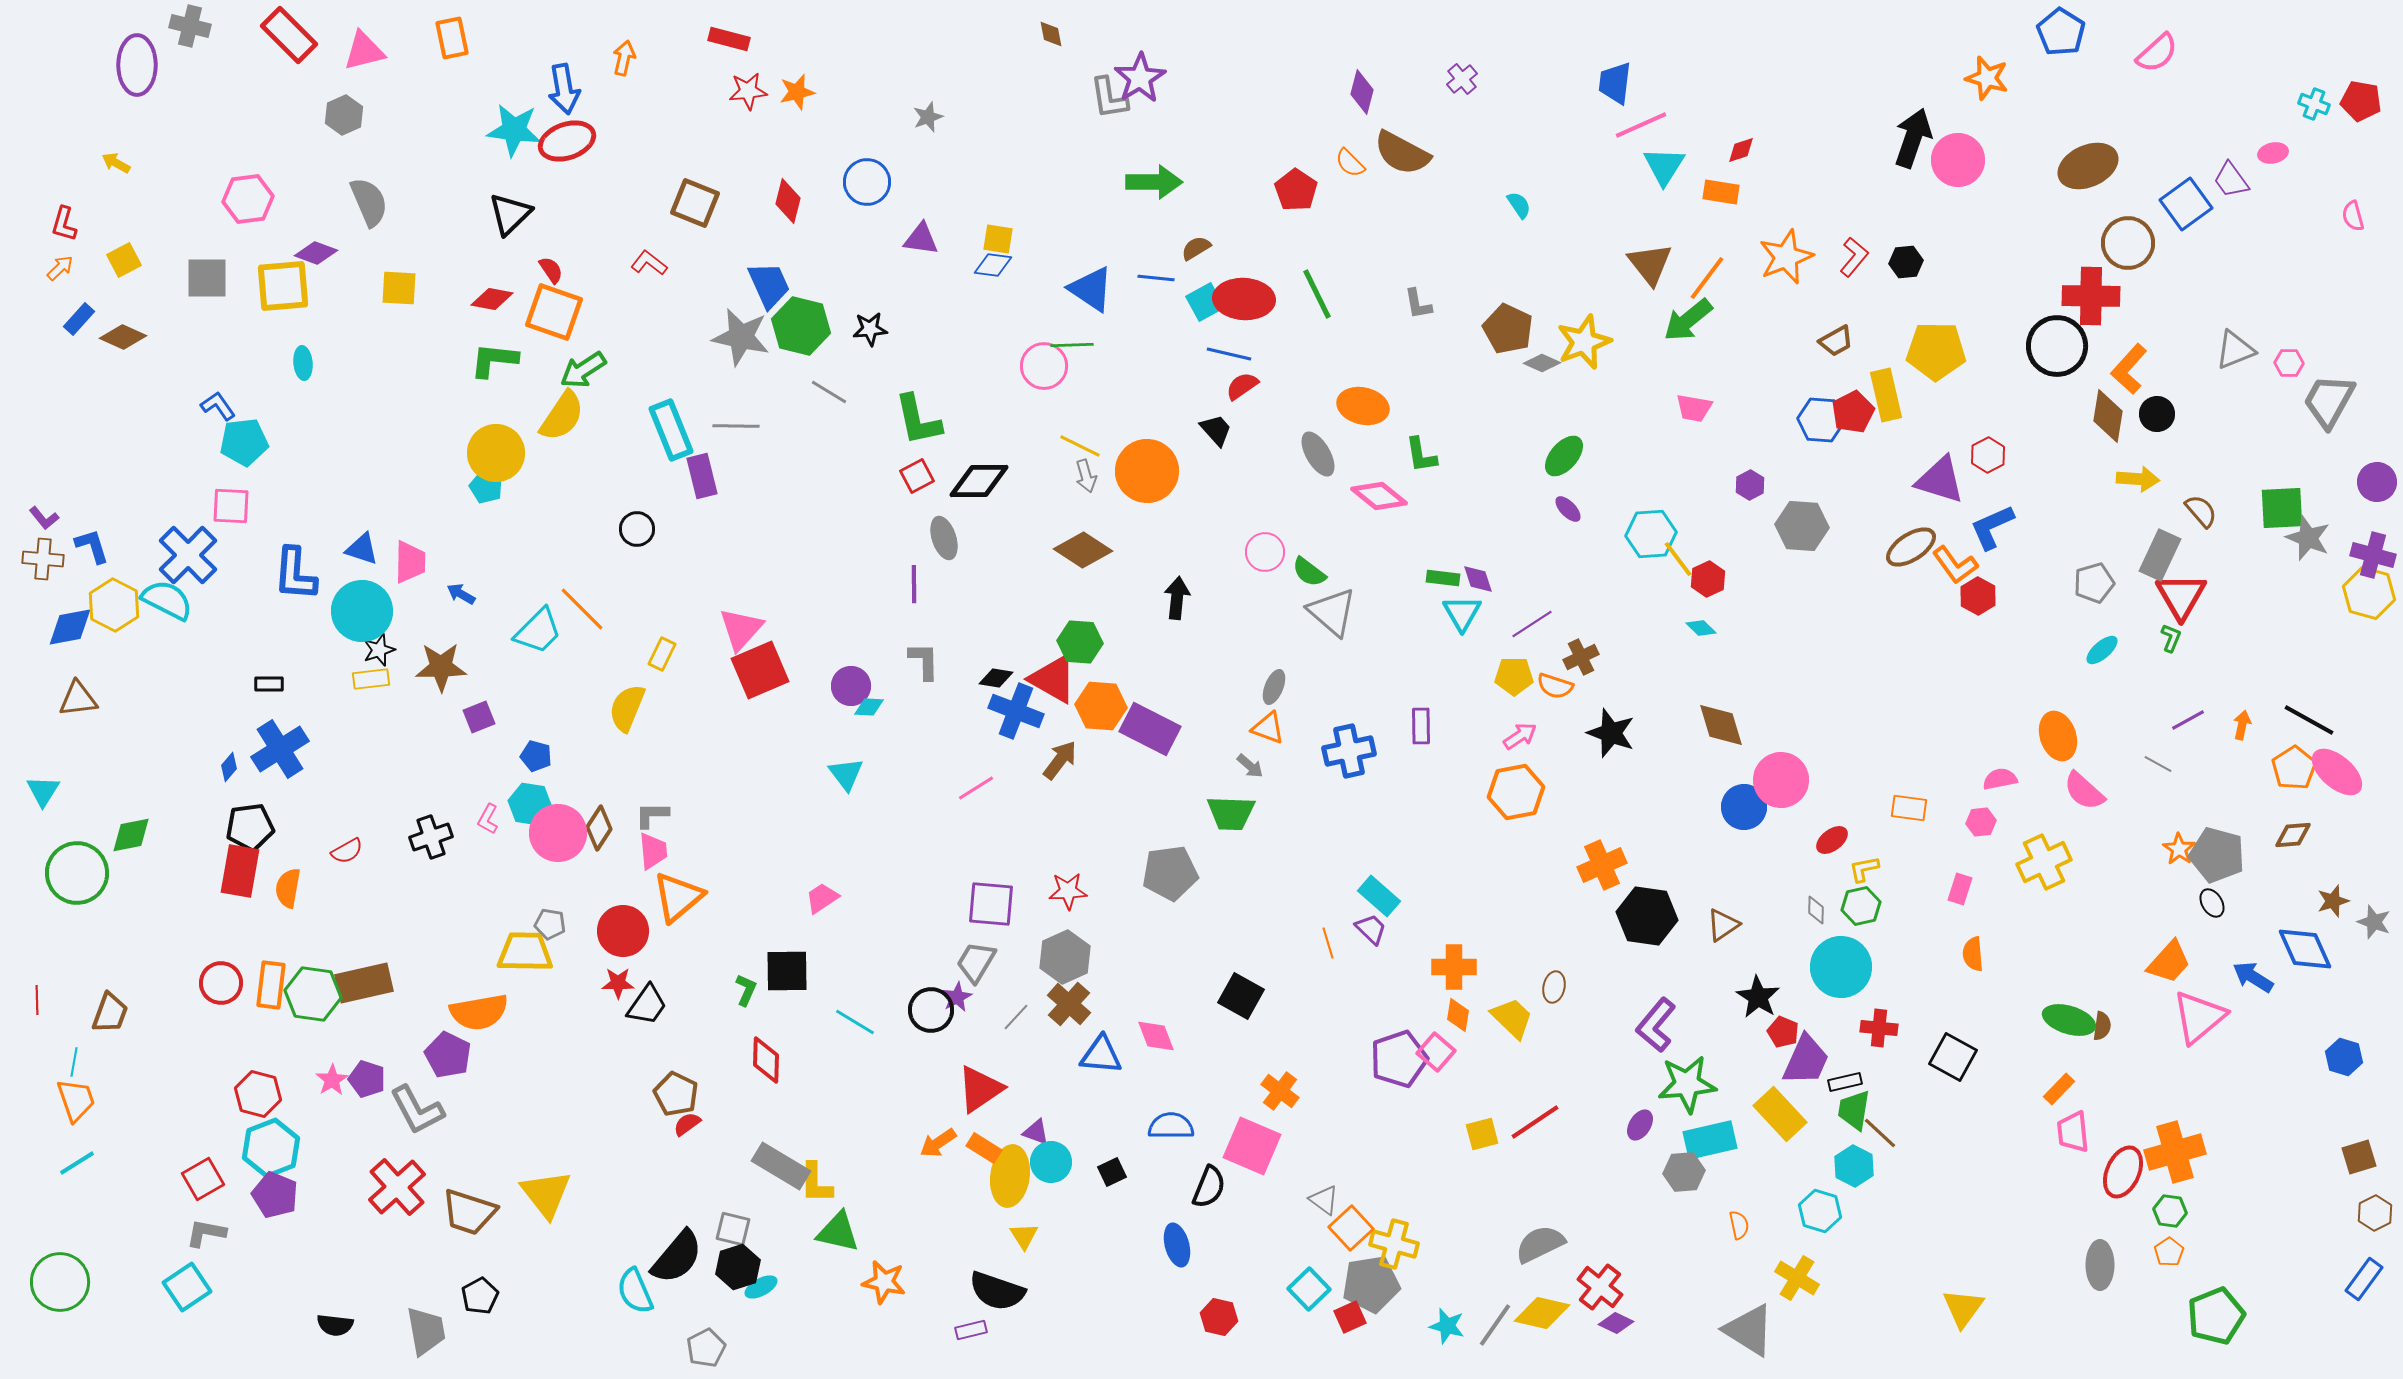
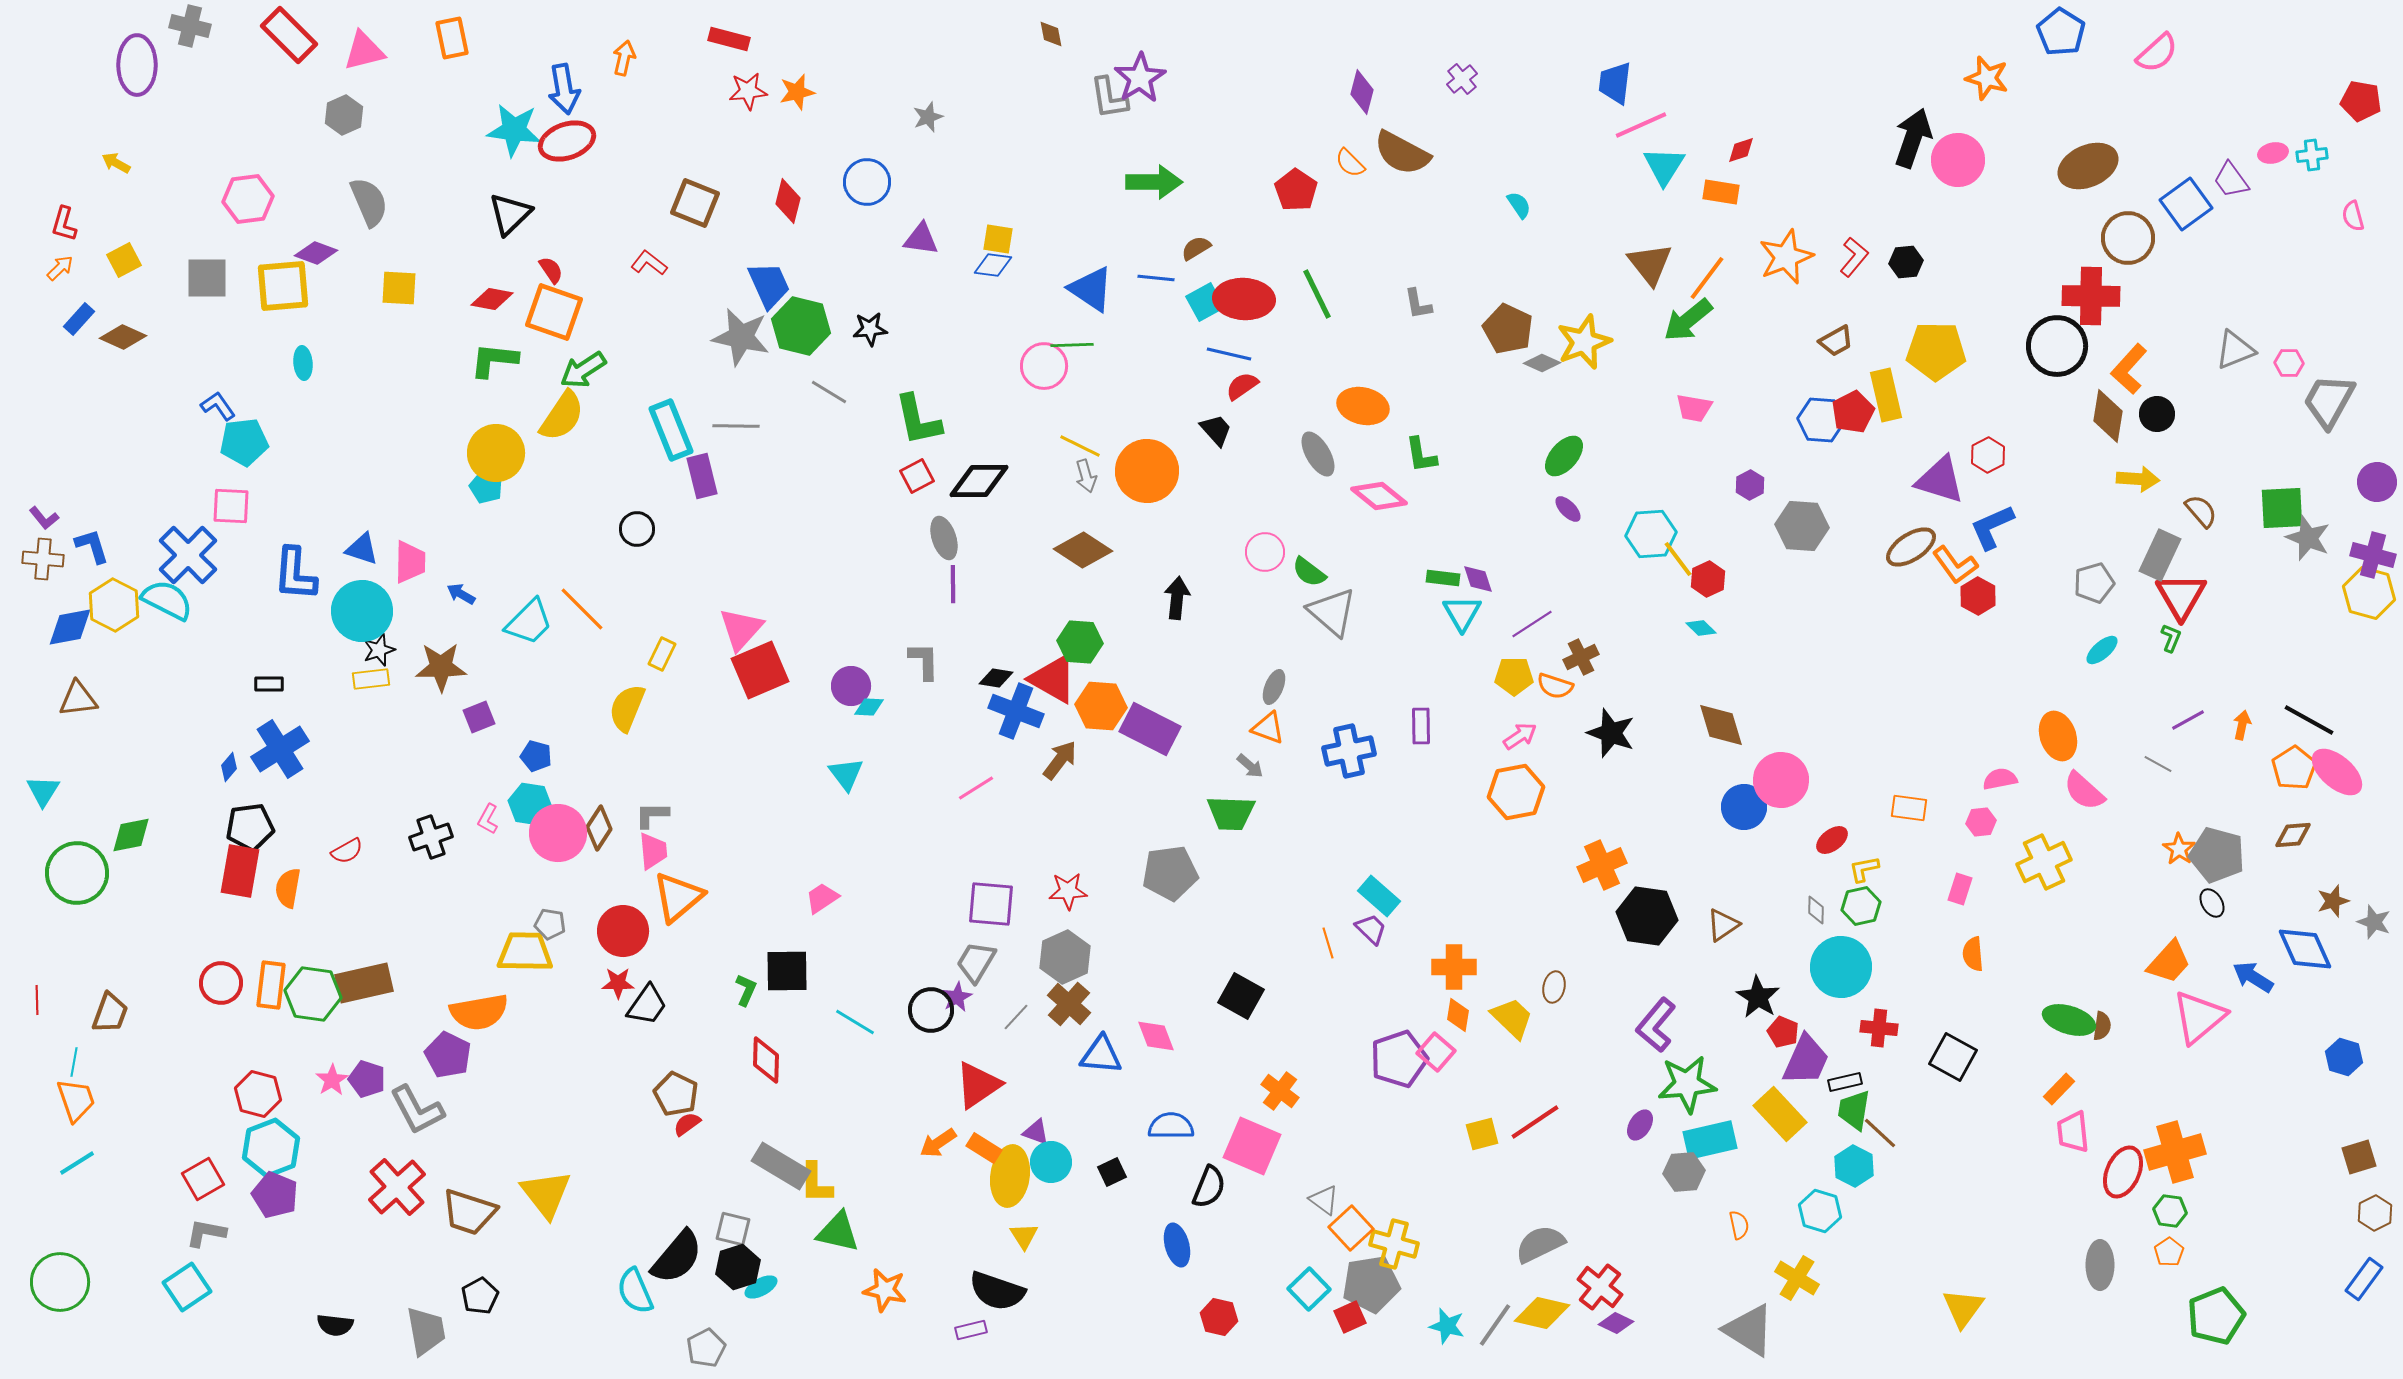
cyan cross at (2314, 104): moved 2 px left, 51 px down; rotated 28 degrees counterclockwise
brown circle at (2128, 243): moved 5 px up
purple line at (914, 584): moved 39 px right
cyan trapezoid at (538, 631): moved 9 px left, 9 px up
red triangle at (980, 1089): moved 2 px left, 4 px up
orange star at (884, 1282): moved 1 px right, 8 px down
